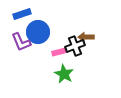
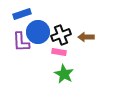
purple L-shape: rotated 20 degrees clockwise
black cross: moved 14 px left, 11 px up
pink rectangle: rotated 24 degrees clockwise
